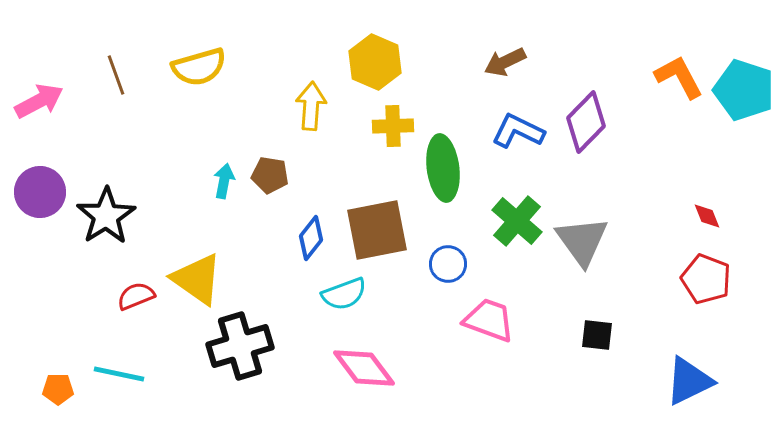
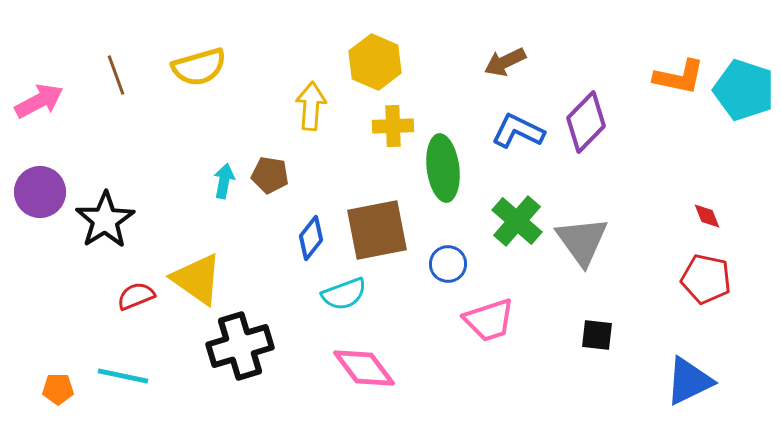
orange L-shape: rotated 130 degrees clockwise
black star: moved 1 px left, 4 px down
red pentagon: rotated 9 degrees counterclockwise
pink trapezoid: rotated 142 degrees clockwise
cyan line: moved 4 px right, 2 px down
